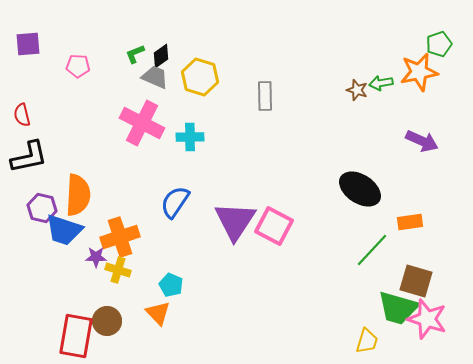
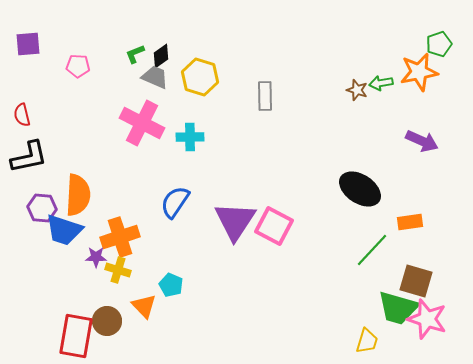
purple hexagon: rotated 8 degrees counterclockwise
orange triangle: moved 14 px left, 7 px up
